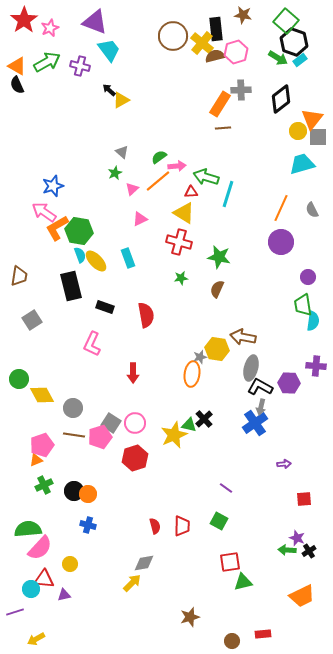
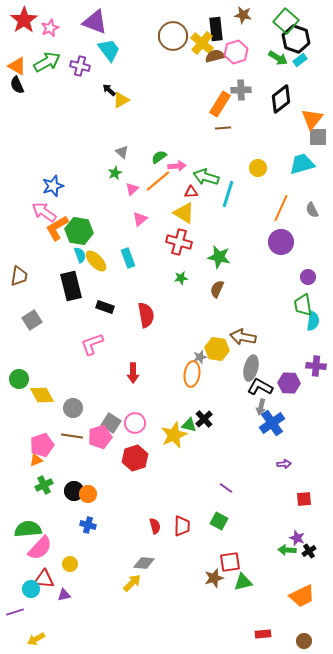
black hexagon at (294, 42): moved 2 px right, 3 px up
yellow circle at (298, 131): moved 40 px left, 37 px down
pink triangle at (140, 219): rotated 14 degrees counterclockwise
pink L-shape at (92, 344): rotated 45 degrees clockwise
blue cross at (255, 423): moved 17 px right
brown line at (74, 435): moved 2 px left, 1 px down
gray diamond at (144, 563): rotated 15 degrees clockwise
brown star at (190, 617): moved 24 px right, 39 px up
brown circle at (232, 641): moved 72 px right
